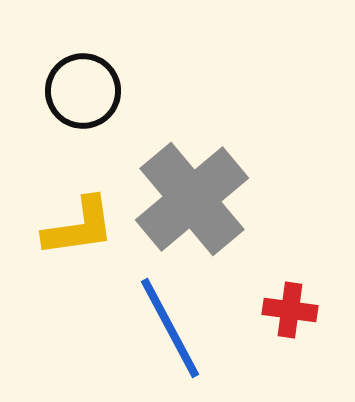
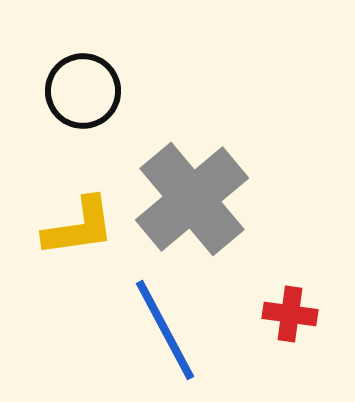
red cross: moved 4 px down
blue line: moved 5 px left, 2 px down
